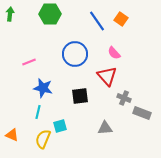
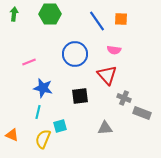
green arrow: moved 4 px right
orange square: rotated 32 degrees counterclockwise
pink semicircle: moved 3 px up; rotated 40 degrees counterclockwise
red triangle: moved 1 px up
